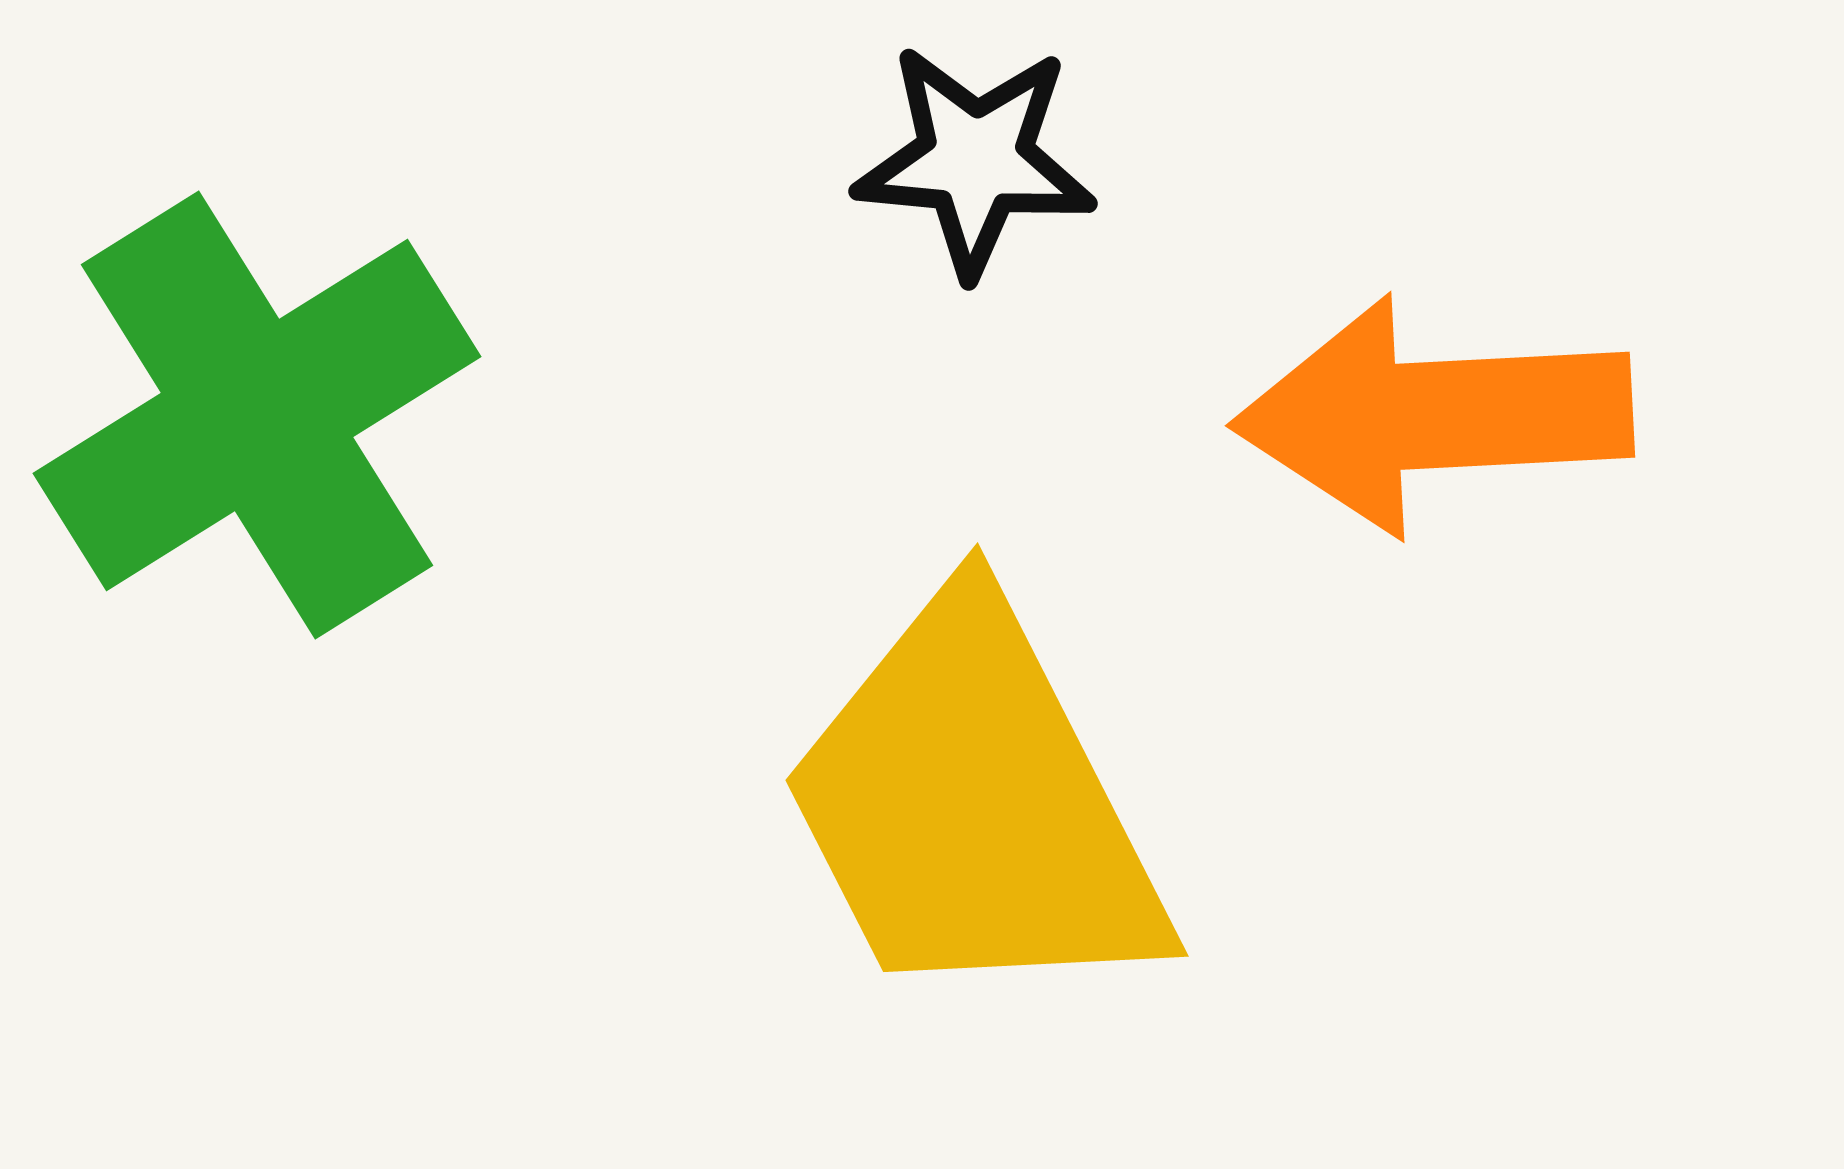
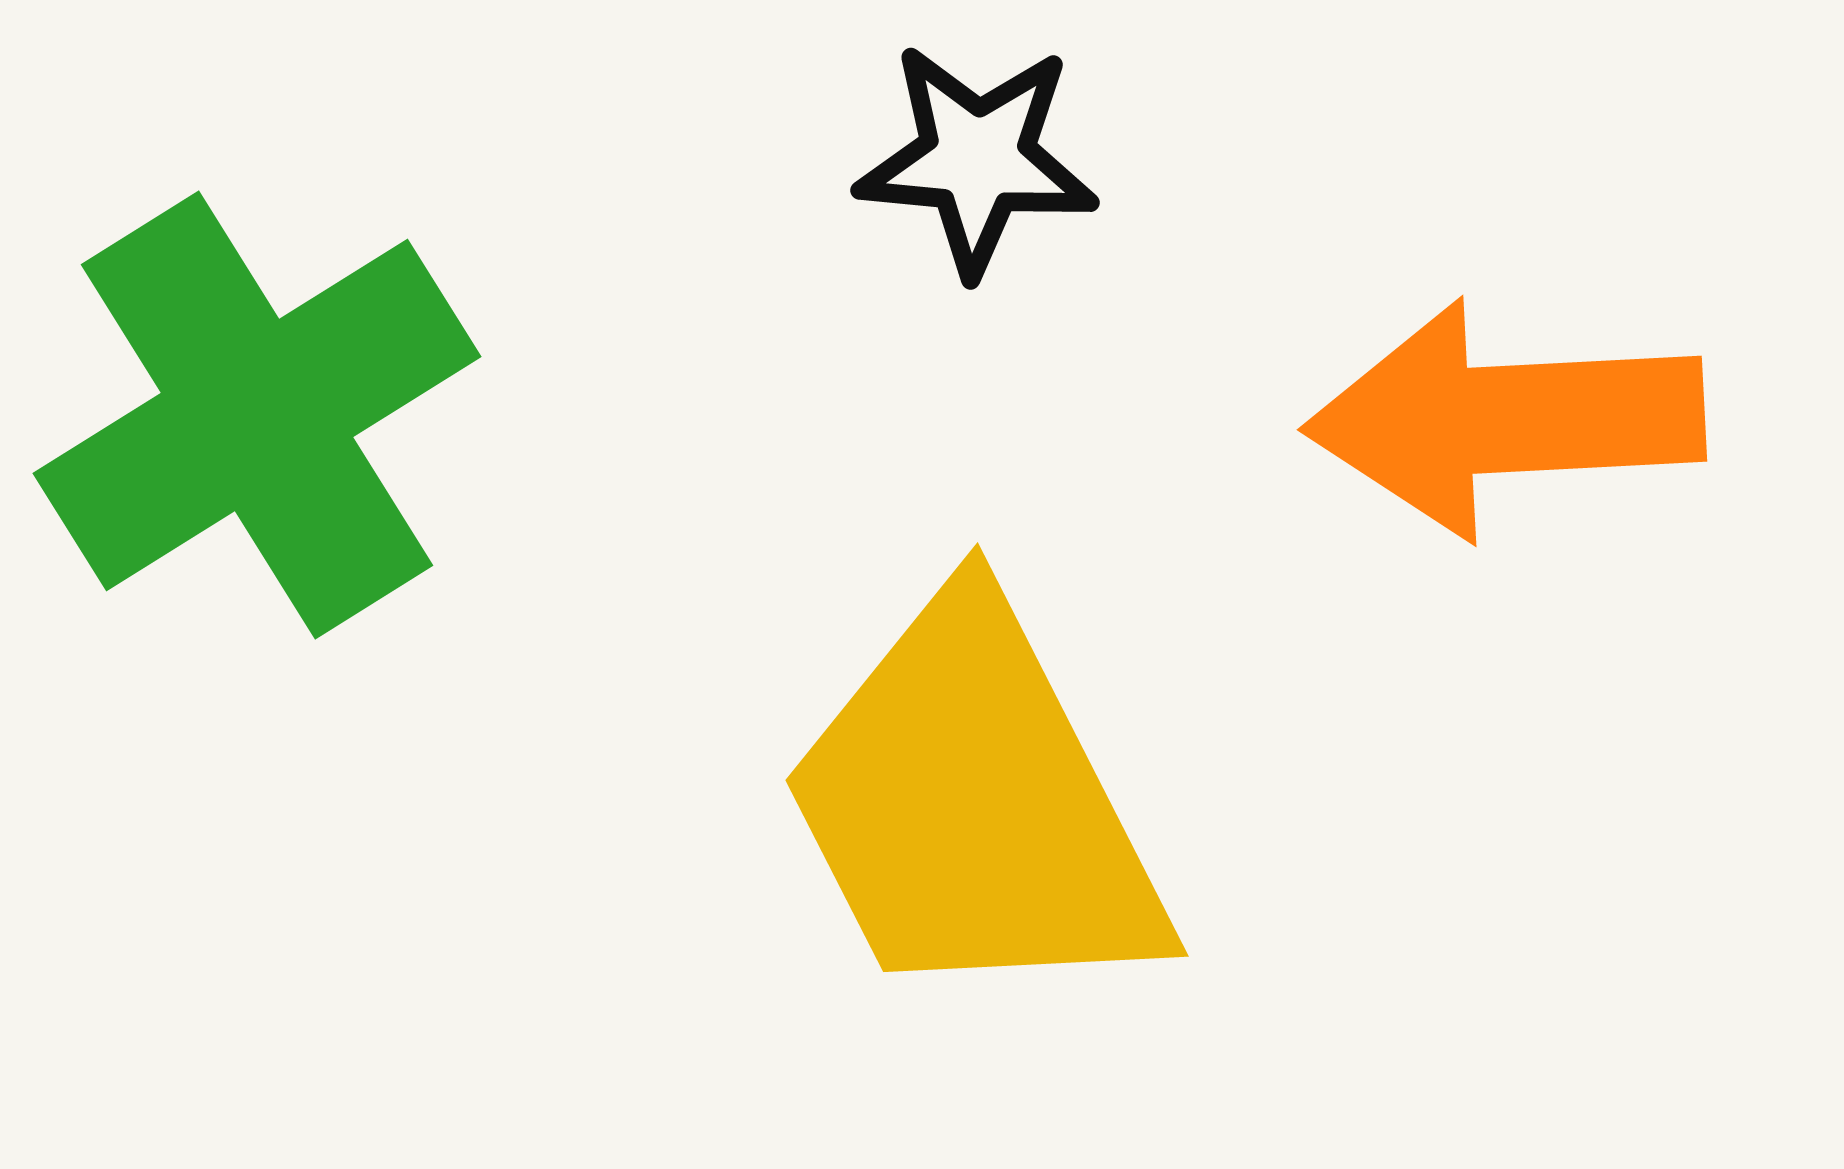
black star: moved 2 px right, 1 px up
orange arrow: moved 72 px right, 4 px down
